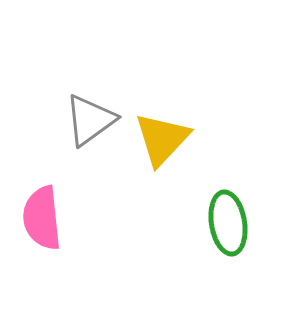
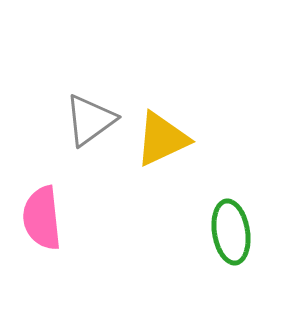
yellow triangle: rotated 22 degrees clockwise
green ellipse: moved 3 px right, 9 px down
